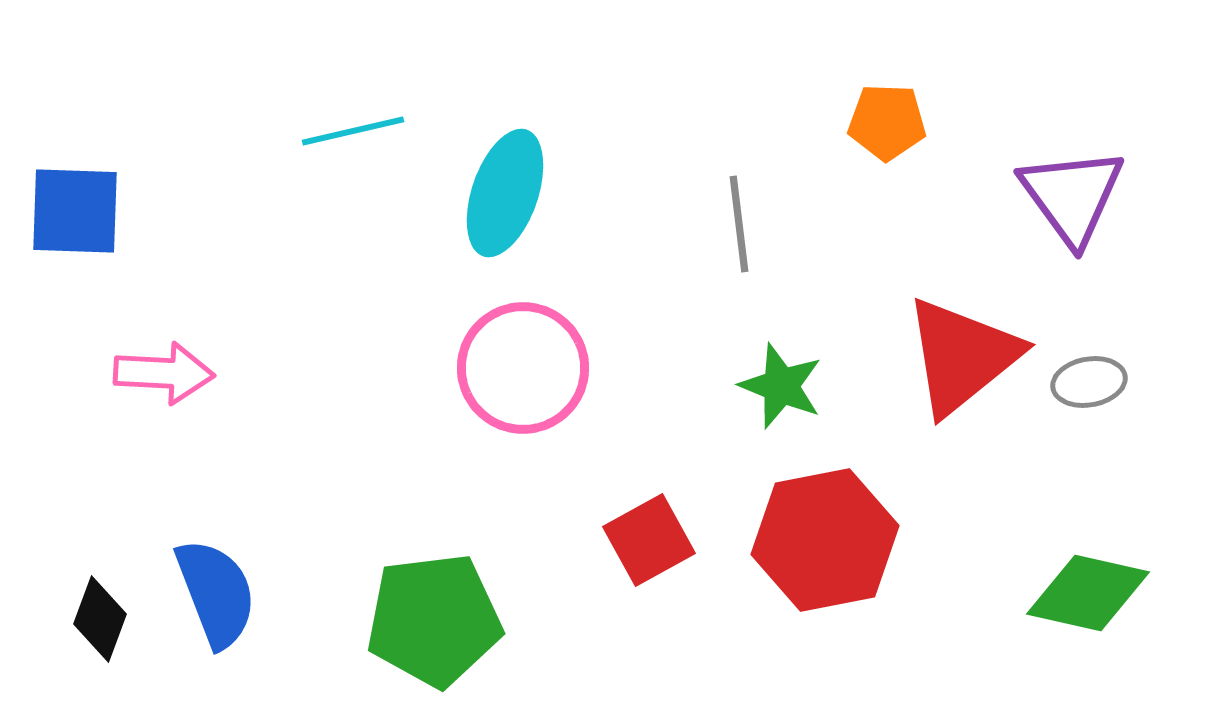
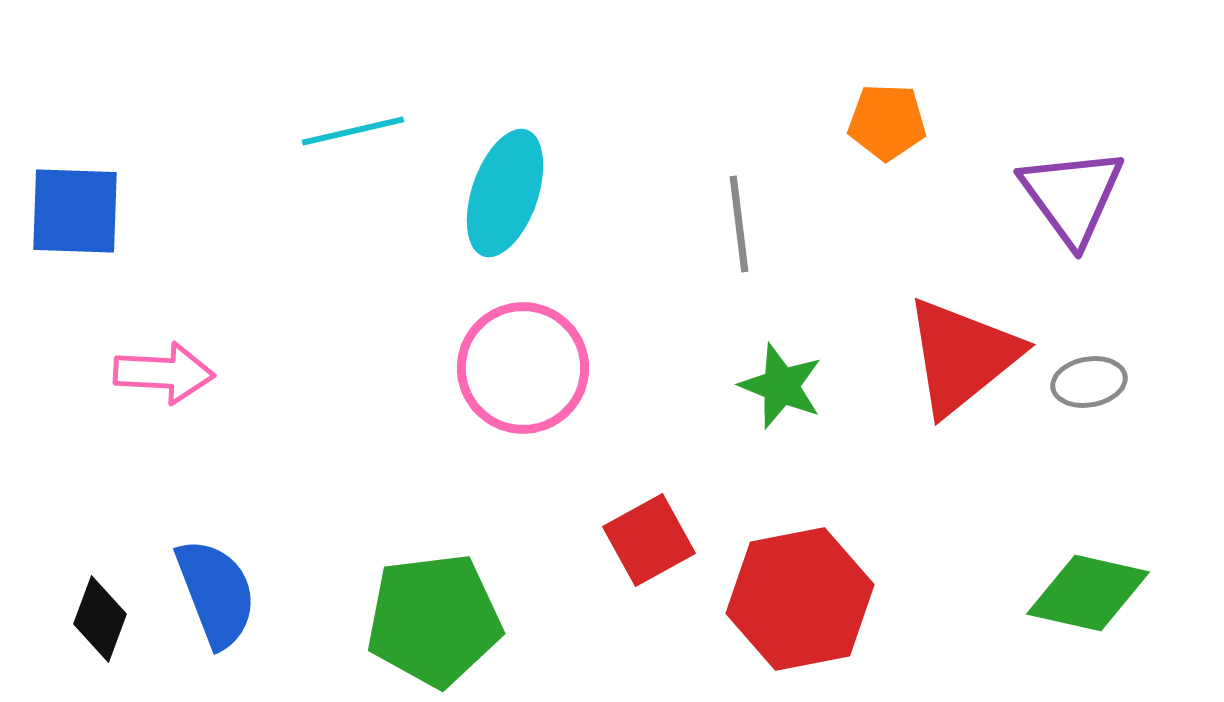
red hexagon: moved 25 px left, 59 px down
